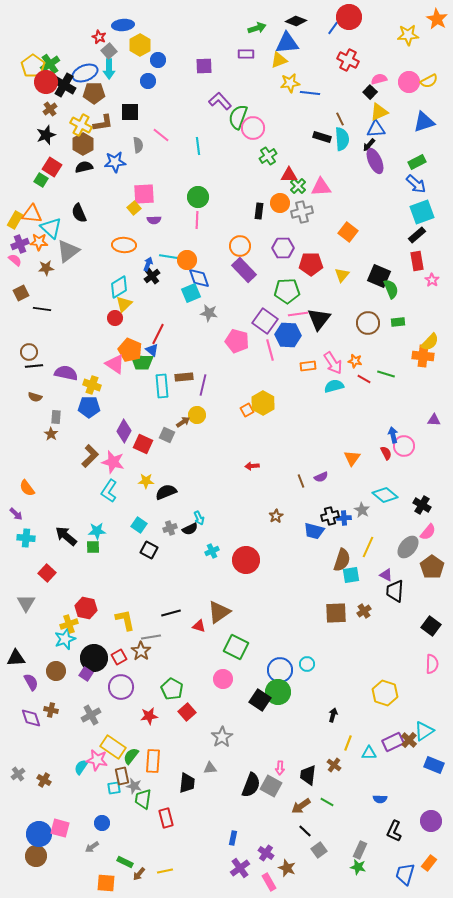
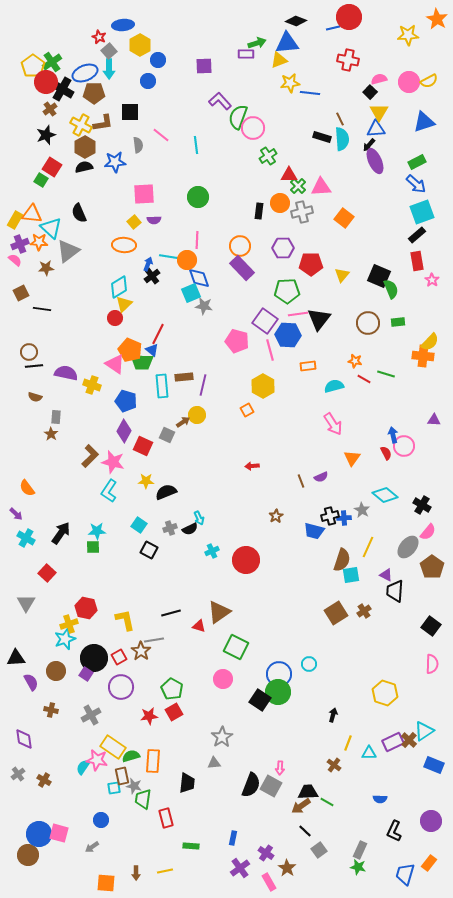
green arrow at (257, 28): moved 15 px down
blue line at (333, 28): rotated 40 degrees clockwise
red cross at (348, 60): rotated 15 degrees counterclockwise
green cross at (50, 64): moved 2 px right, 2 px up
black cross at (64, 85): moved 2 px left, 4 px down
yellow triangle at (379, 112): rotated 36 degrees counterclockwise
brown hexagon at (83, 144): moved 2 px right, 3 px down
cyan line at (198, 146): moved 2 px left, 1 px up
yellow square at (134, 208): moved 14 px down
pink line at (197, 220): moved 20 px down
orange square at (348, 232): moved 4 px left, 14 px up
purple rectangle at (244, 270): moved 2 px left, 2 px up
gray star at (209, 313): moved 5 px left, 7 px up
pink arrow at (333, 363): moved 61 px down
yellow hexagon at (263, 403): moved 17 px up
blue pentagon at (89, 407): moved 37 px right, 6 px up; rotated 15 degrees clockwise
red square at (143, 444): moved 2 px down
black arrow at (66, 536): moved 5 px left, 3 px up; rotated 85 degrees clockwise
cyan cross at (26, 538): rotated 24 degrees clockwise
brown square at (336, 613): rotated 30 degrees counterclockwise
gray line at (151, 637): moved 3 px right, 3 px down
cyan circle at (307, 664): moved 2 px right
blue circle at (280, 670): moved 1 px left, 4 px down
red square at (187, 712): moved 13 px left; rotated 12 degrees clockwise
purple diamond at (31, 718): moved 7 px left, 21 px down; rotated 10 degrees clockwise
green semicircle at (131, 756): rotated 36 degrees clockwise
cyan semicircle at (81, 767): moved 2 px right
gray triangle at (210, 768): moved 4 px right, 5 px up
black trapezoid at (308, 775): moved 17 px down; rotated 80 degrees clockwise
blue circle at (102, 823): moved 1 px left, 3 px up
pink square at (60, 828): moved 1 px left, 5 px down
brown circle at (36, 856): moved 8 px left, 1 px up
green rectangle at (125, 862): moved 66 px right, 16 px up; rotated 21 degrees counterclockwise
brown star at (287, 868): rotated 12 degrees clockwise
brown arrow at (139, 874): moved 3 px left, 1 px up; rotated 40 degrees counterclockwise
